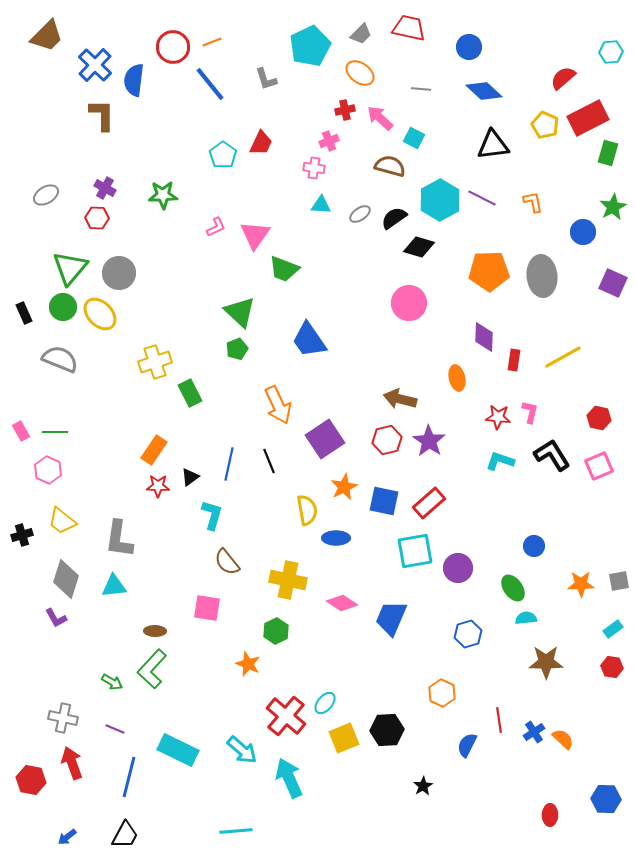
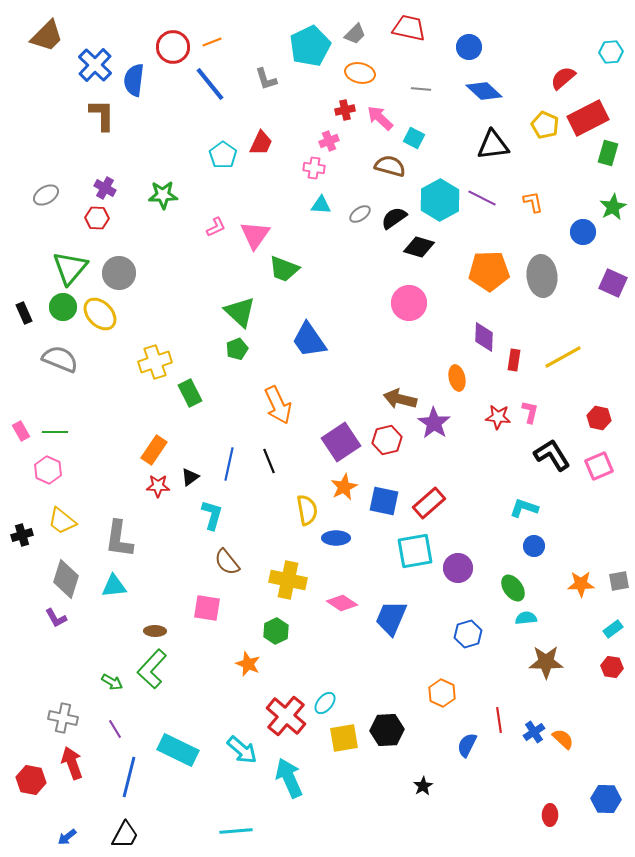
gray trapezoid at (361, 34): moved 6 px left
orange ellipse at (360, 73): rotated 24 degrees counterclockwise
purple square at (325, 439): moved 16 px right, 3 px down
purple star at (429, 441): moved 5 px right, 18 px up
cyan L-shape at (500, 461): moved 24 px right, 47 px down
purple line at (115, 729): rotated 36 degrees clockwise
yellow square at (344, 738): rotated 12 degrees clockwise
